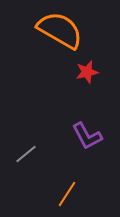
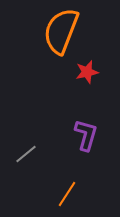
orange semicircle: moved 1 px right, 1 px down; rotated 99 degrees counterclockwise
purple L-shape: moved 1 px left, 1 px up; rotated 136 degrees counterclockwise
